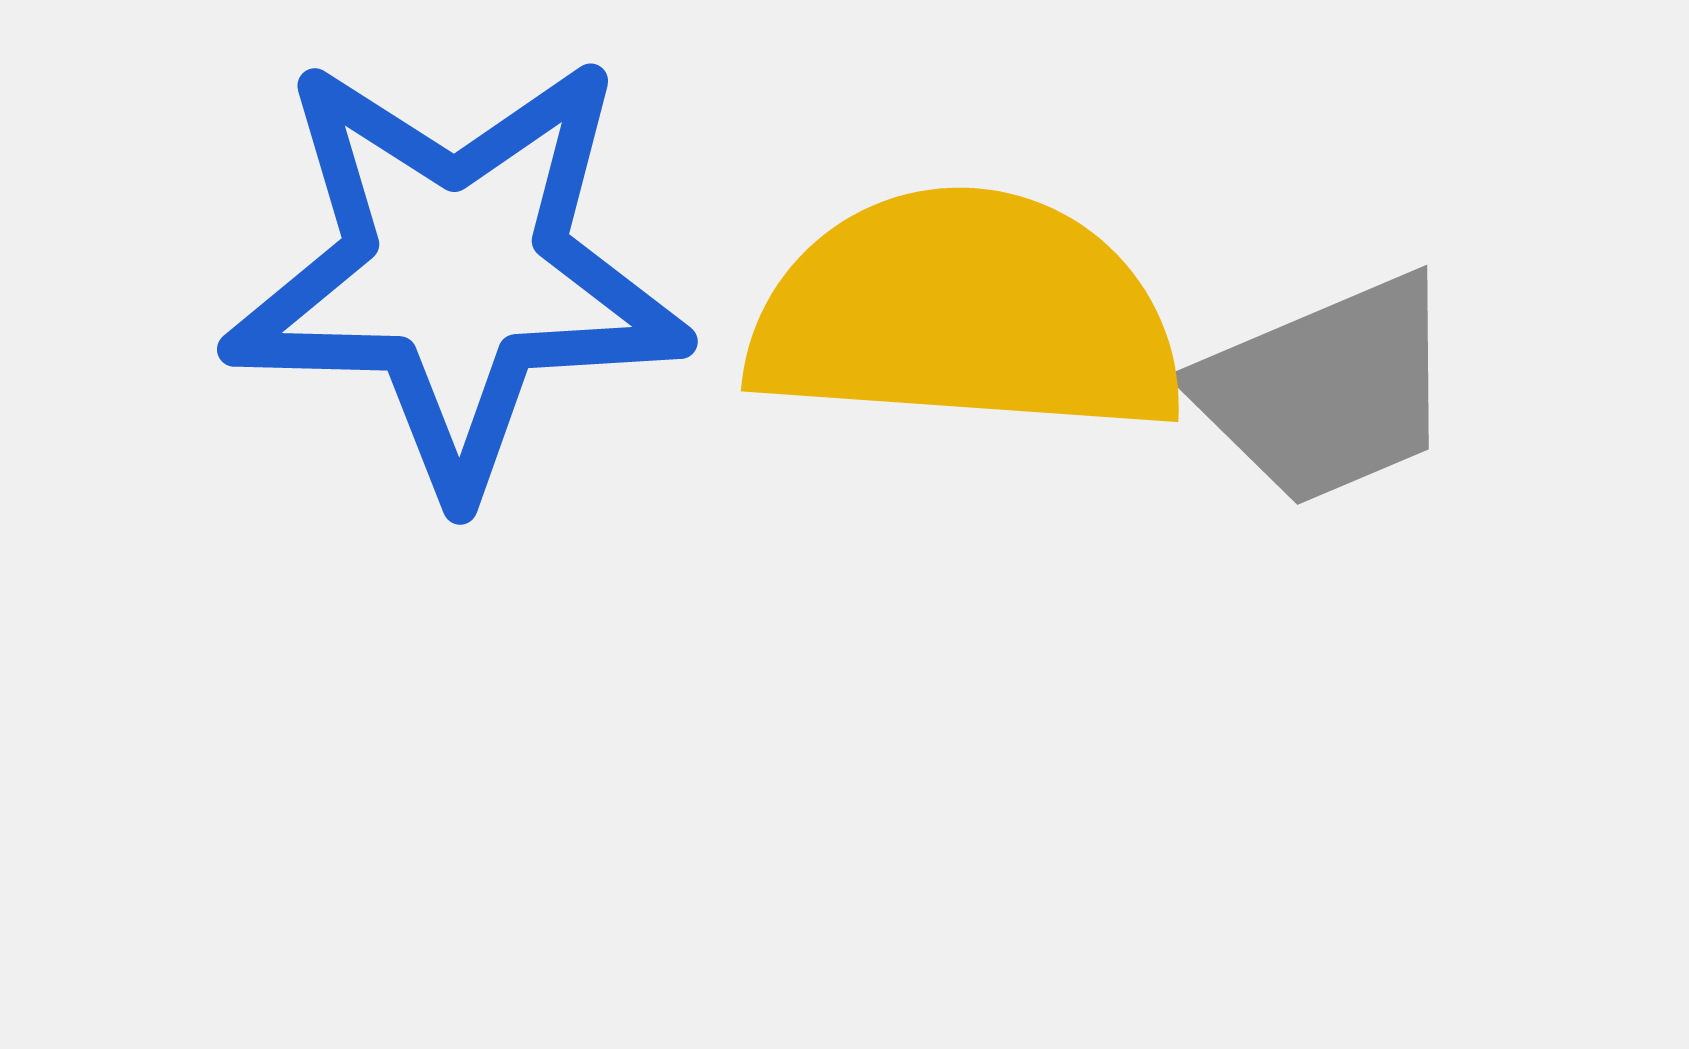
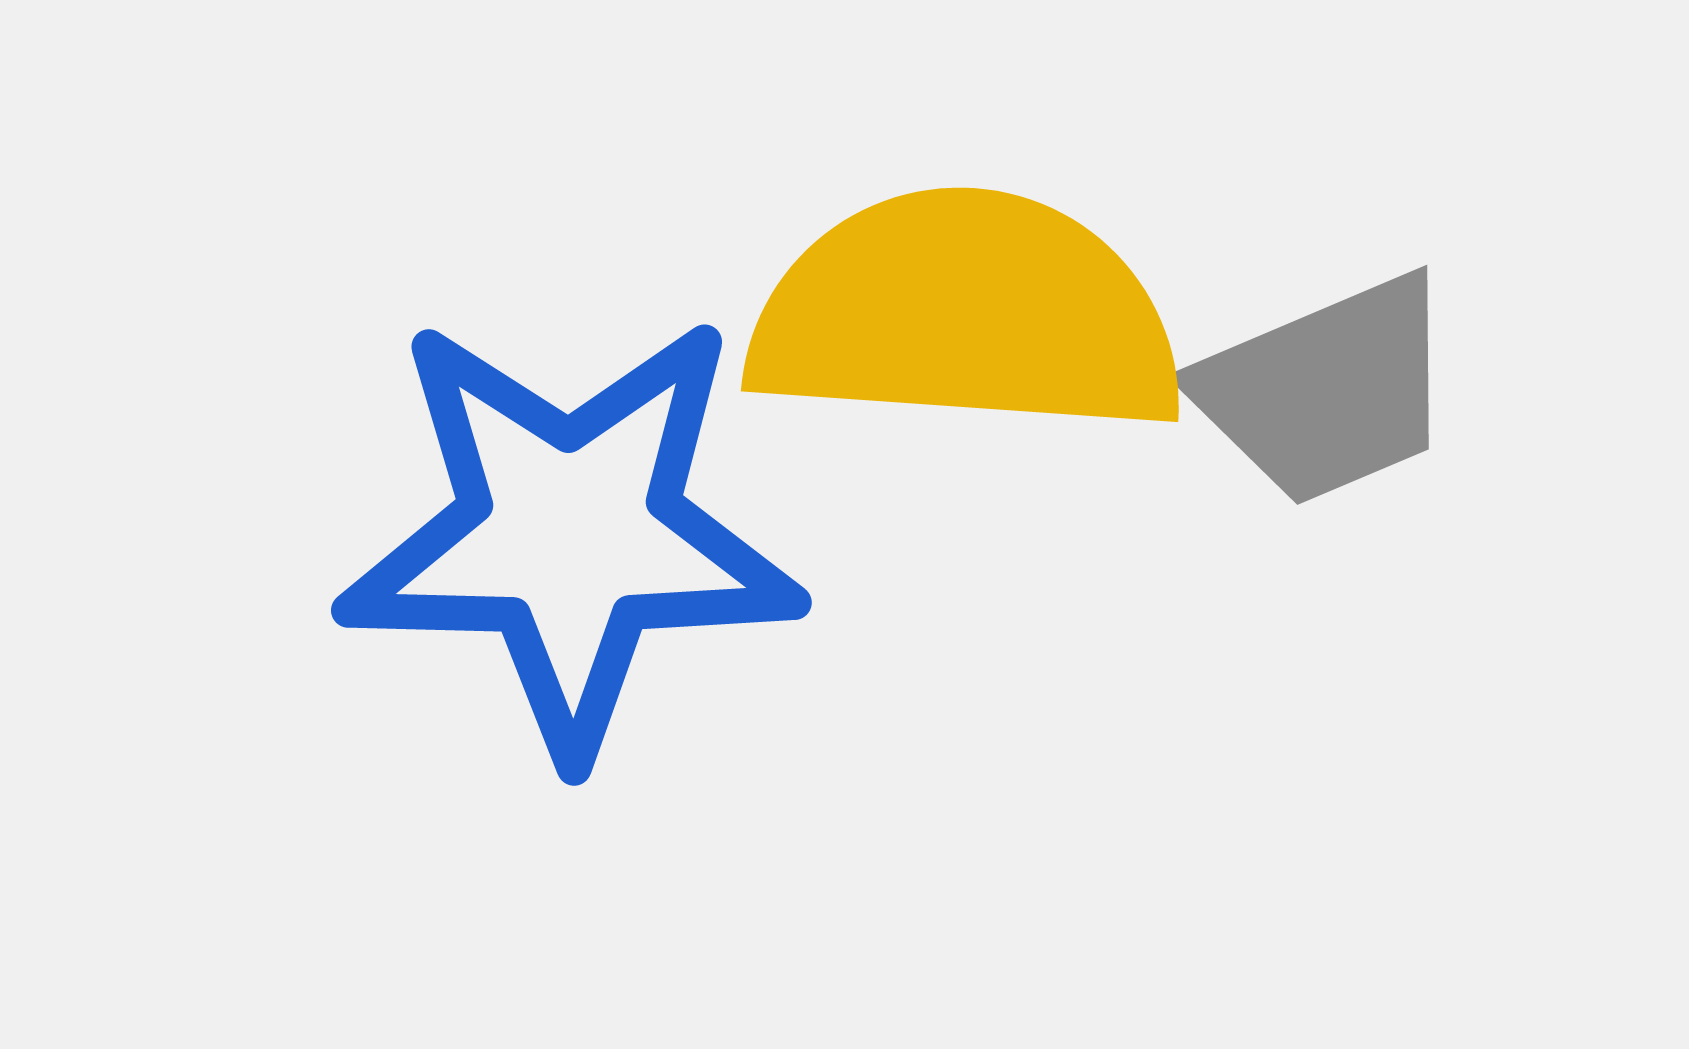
blue star: moved 114 px right, 261 px down
